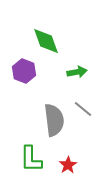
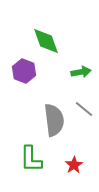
green arrow: moved 4 px right
gray line: moved 1 px right
red star: moved 6 px right
